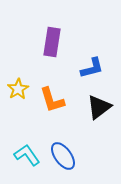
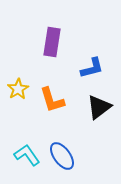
blue ellipse: moved 1 px left
